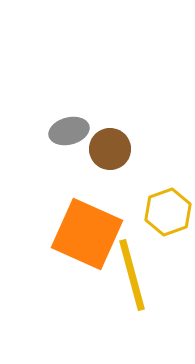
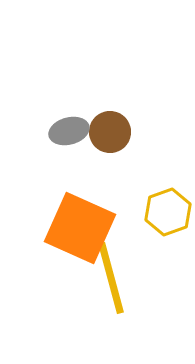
brown circle: moved 17 px up
orange square: moved 7 px left, 6 px up
yellow line: moved 21 px left, 3 px down
